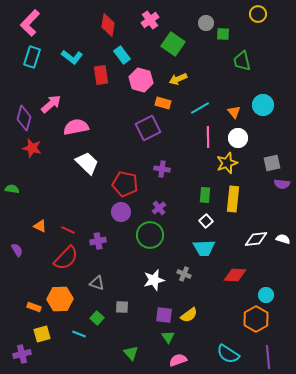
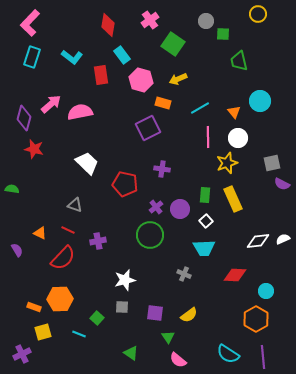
gray circle at (206, 23): moved 2 px up
green trapezoid at (242, 61): moved 3 px left
cyan circle at (263, 105): moved 3 px left, 4 px up
pink semicircle at (76, 127): moved 4 px right, 15 px up
red star at (32, 148): moved 2 px right, 1 px down
purple semicircle at (282, 184): rotated 21 degrees clockwise
yellow rectangle at (233, 199): rotated 30 degrees counterclockwise
purple cross at (159, 208): moved 3 px left, 1 px up
purple circle at (121, 212): moved 59 px right, 3 px up
orange triangle at (40, 226): moved 7 px down
white diamond at (256, 239): moved 2 px right, 2 px down
white semicircle at (283, 239): rotated 40 degrees counterclockwise
red semicircle at (66, 258): moved 3 px left
white star at (154, 280): moved 29 px left
gray triangle at (97, 283): moved 22 px left, 78 px up
cyan circle at (266, 295): moved 4 px up
purple square at (164, 315): moved 9 px left, 2 px up
yellow square at (42, 334): moved 1 px right, 2 px up
green triangle at (131, 353): rotated 14 degrees counterclockwise
purple cross at (22, 354): rotated 12 degrees counterclockwise
purple line at (268, 357): moved 5 px left
pink semicircle at (178, 360): rotated 120 degrees counterclockwise
